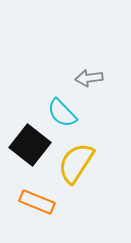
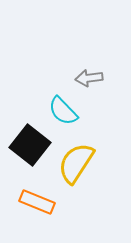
cyan semicircle: moved 1 px right, 2 px up
